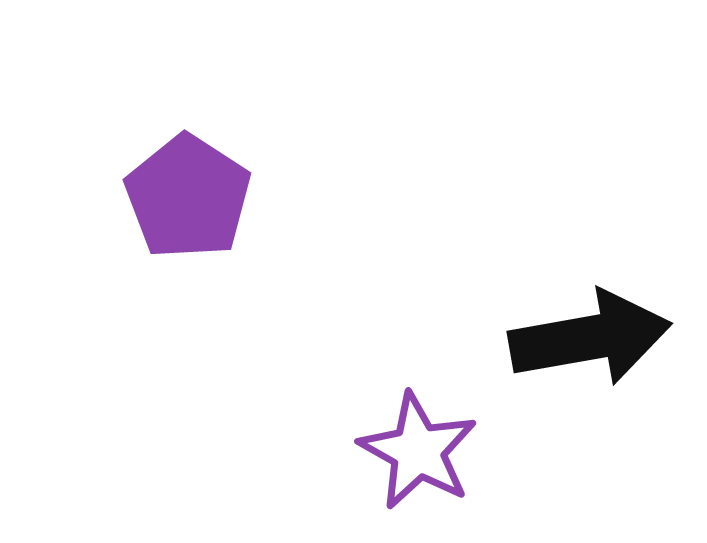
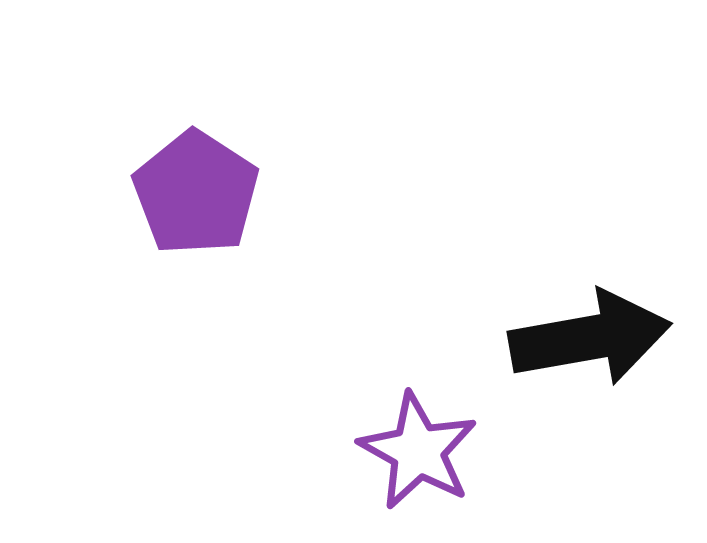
purple pentagon: moved 8 px right, 4 px up
